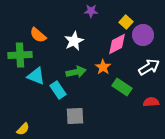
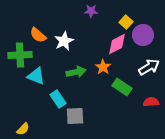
white star: moved 10 px left
cyan rectangle: moved 9 px down
